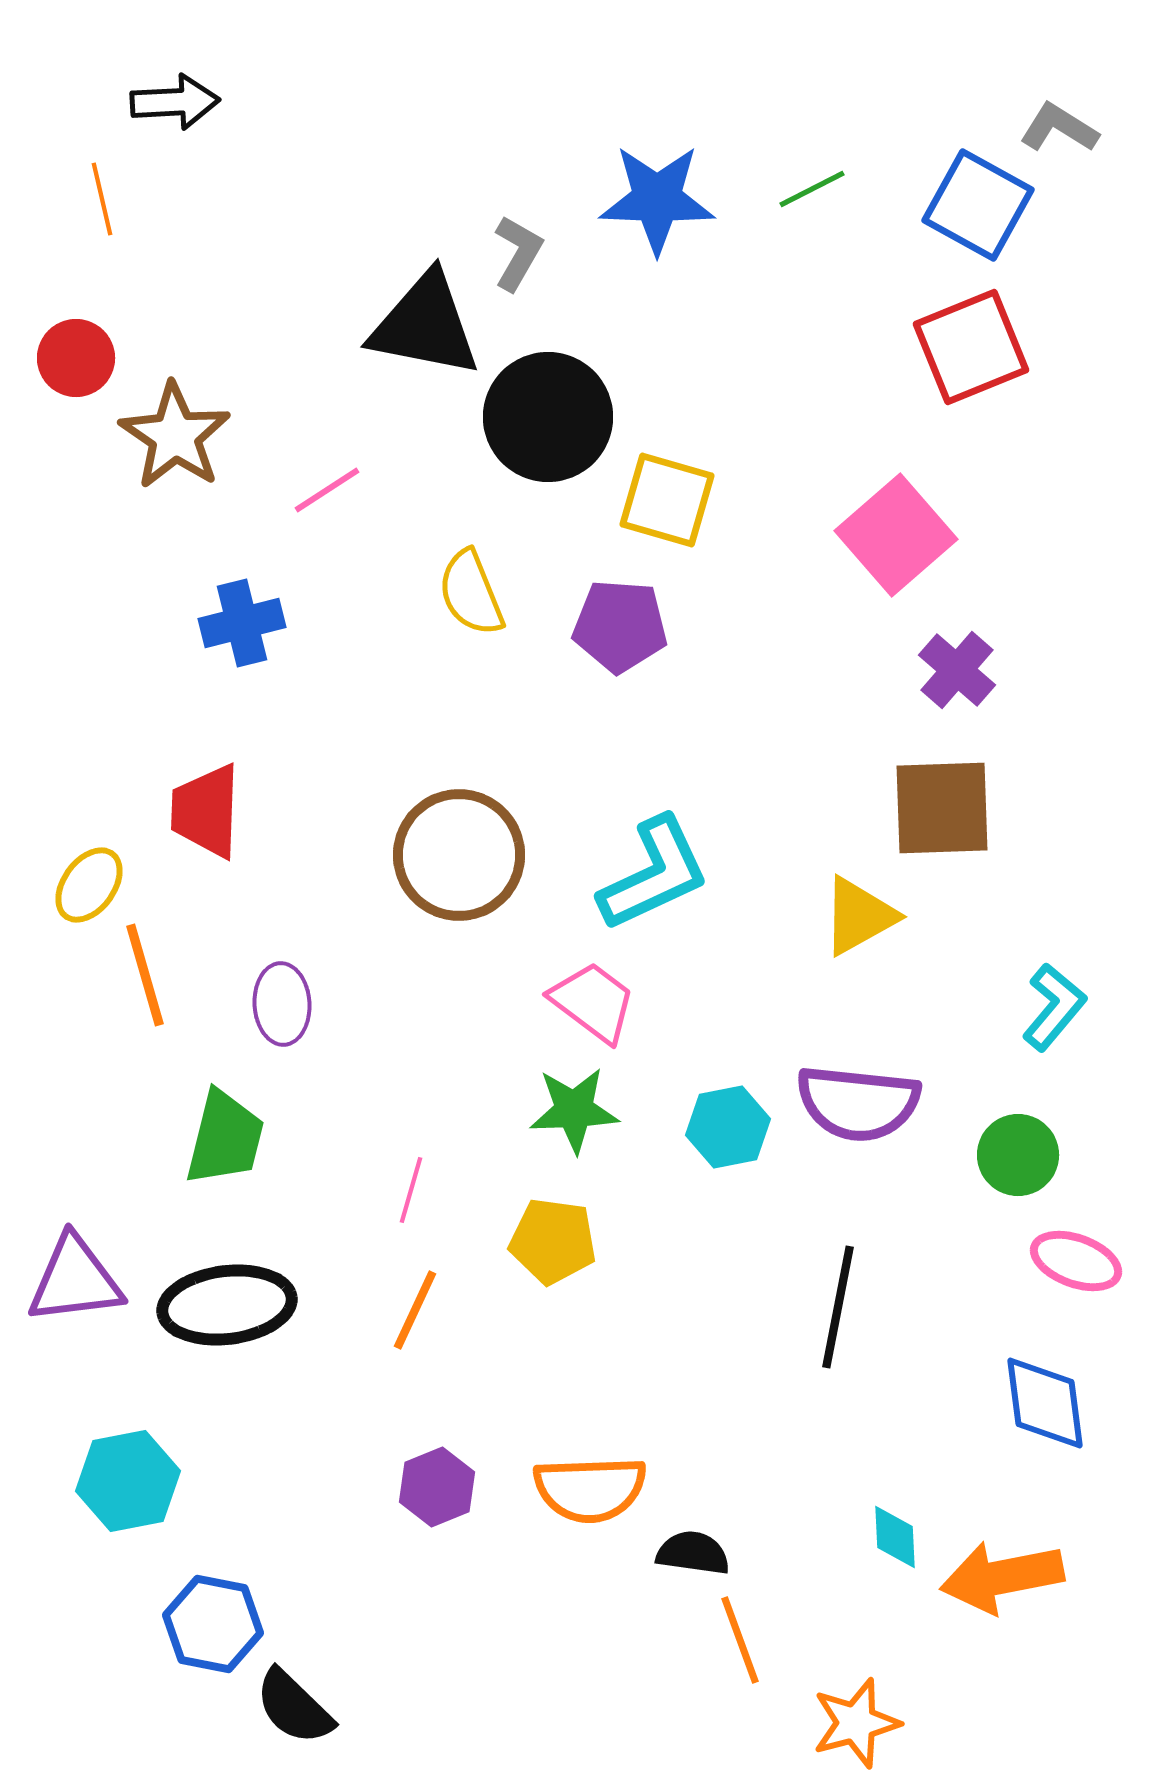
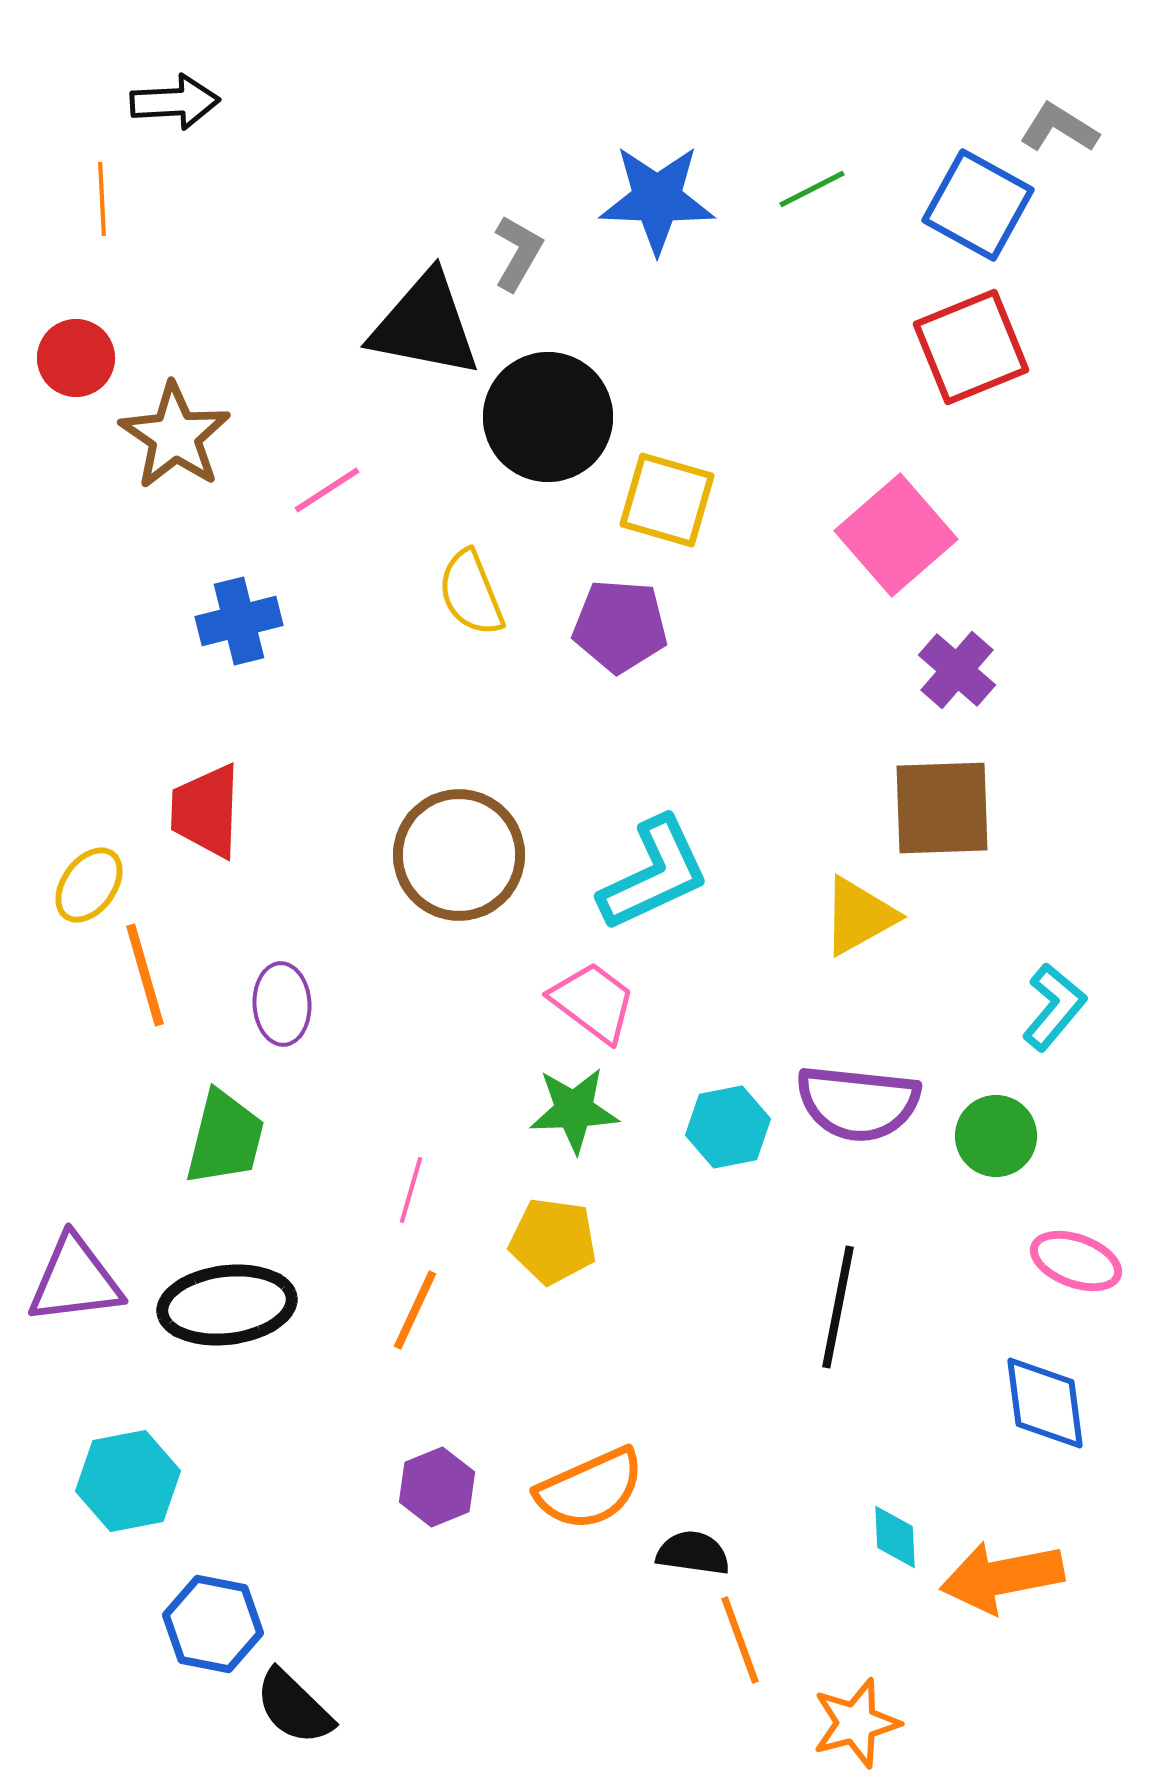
orange line at (102, 199): rotated 10 degrees clockwise
blue cross at (242, 623): moved 3 px left, 2 px up
green circle at (1018, 1155): moved 22 px left, 19 px up
orange semicircle at (590, 1489): rotated 22 degrees counterclockwise
